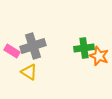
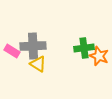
gray cross: rotated 15 degrees clockwise
yellow triangle: moved 9 px right, 8 px up
